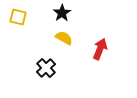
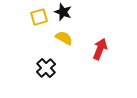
black star: moved 1 px right, 1 px up; rotated 18 degrees counterclockwise
yellow square: moved 21 px right; rotated 30 degrees counterclockwise
